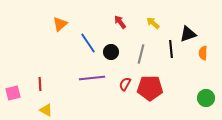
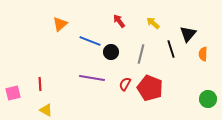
red arrow: moved 1 px left, 1 px up
black triangle: rotated 30 degrees counterclockwise
blue line: moved 2 px right, 2 px up; rotated 35 degrees counterclockwise
black line: rotated 12 degrees counterclockwise
orange semicircle: moved 1 px down
purple line: rotated 15 degrees clockwise
red pentagon: rotated 20 degrees clockwise
green circle: moved 2 px right, 1 px down
